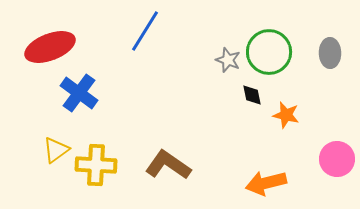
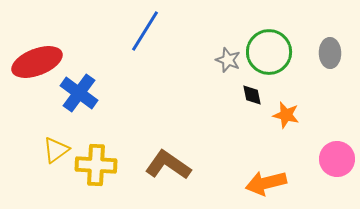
red ellipse: moved 13 px left, 15 px down
